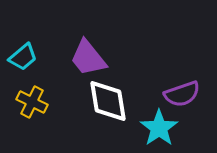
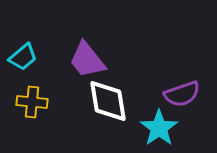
purple trapezoid: moved 1 px left, 2 px down
yellow cross: rotated 20 degrees counterclockwise
